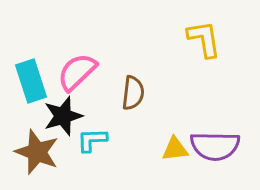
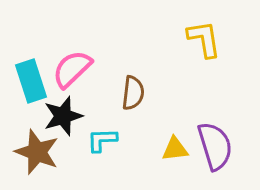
pink semicircle: moved 5 px left, 3 px up
cyan L-shape: moved 10 px right
purple semicircle: rotated 108 degrees counterclockwise
